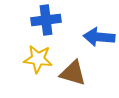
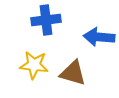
yellow star: moved 4 px left, 6 px down
